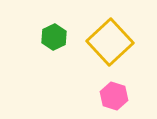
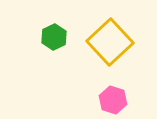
pink hexagon: moved 1 px left, 4 px down
